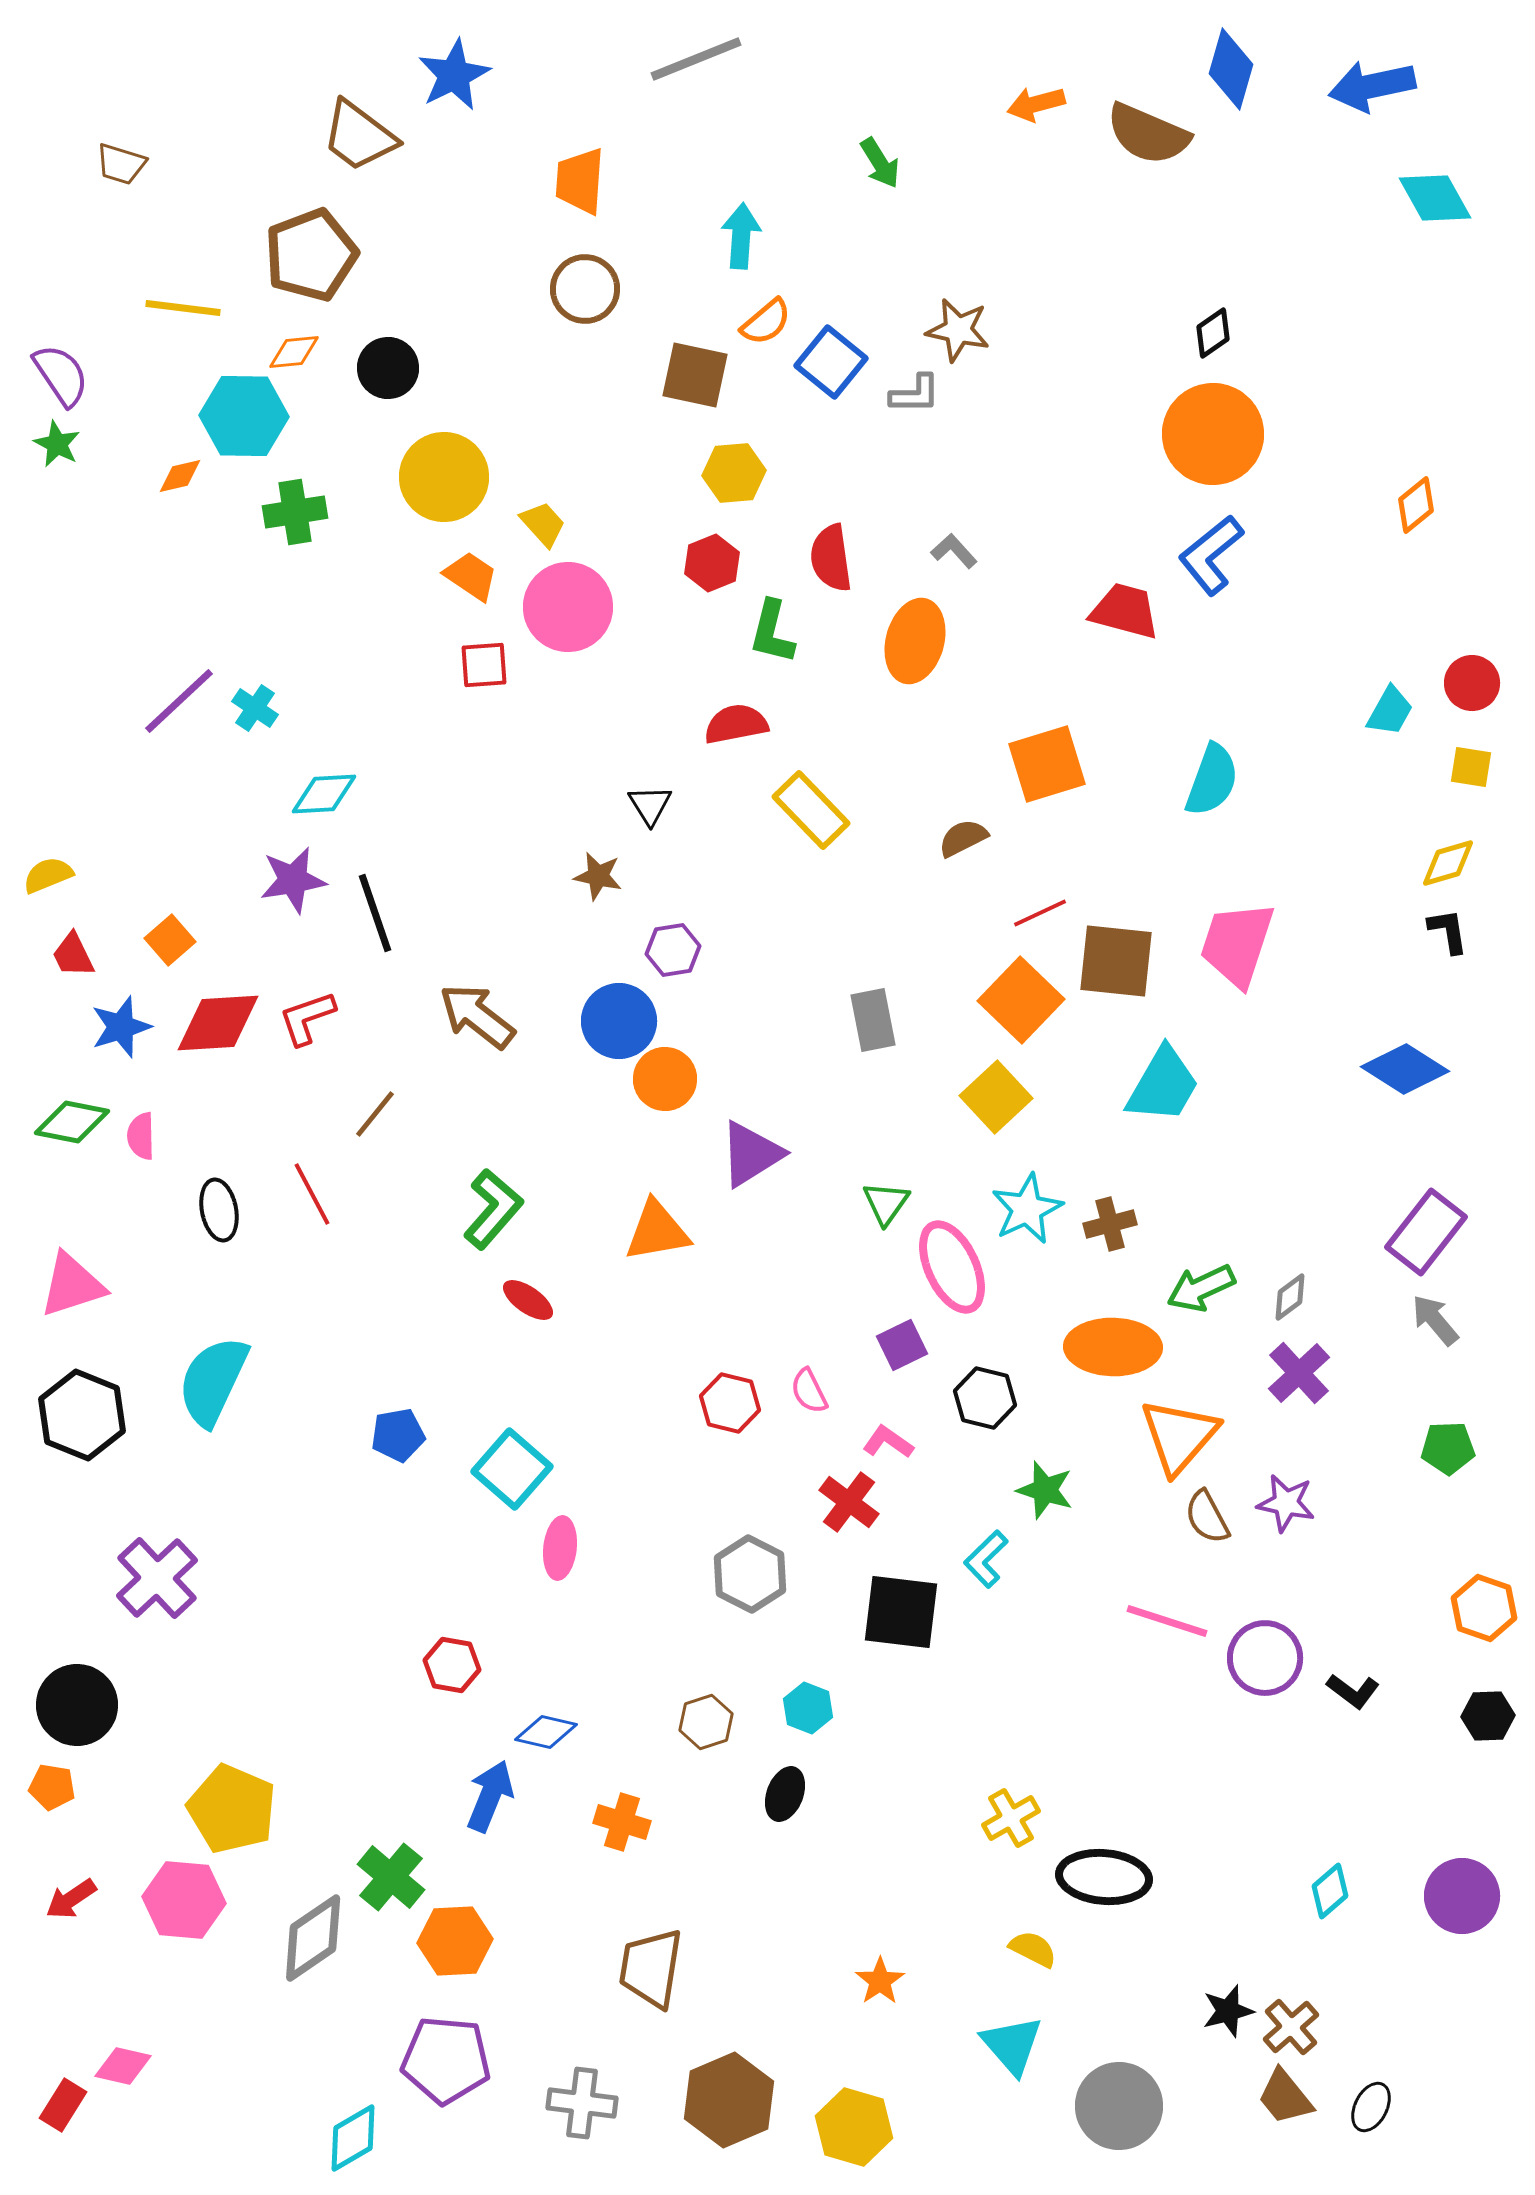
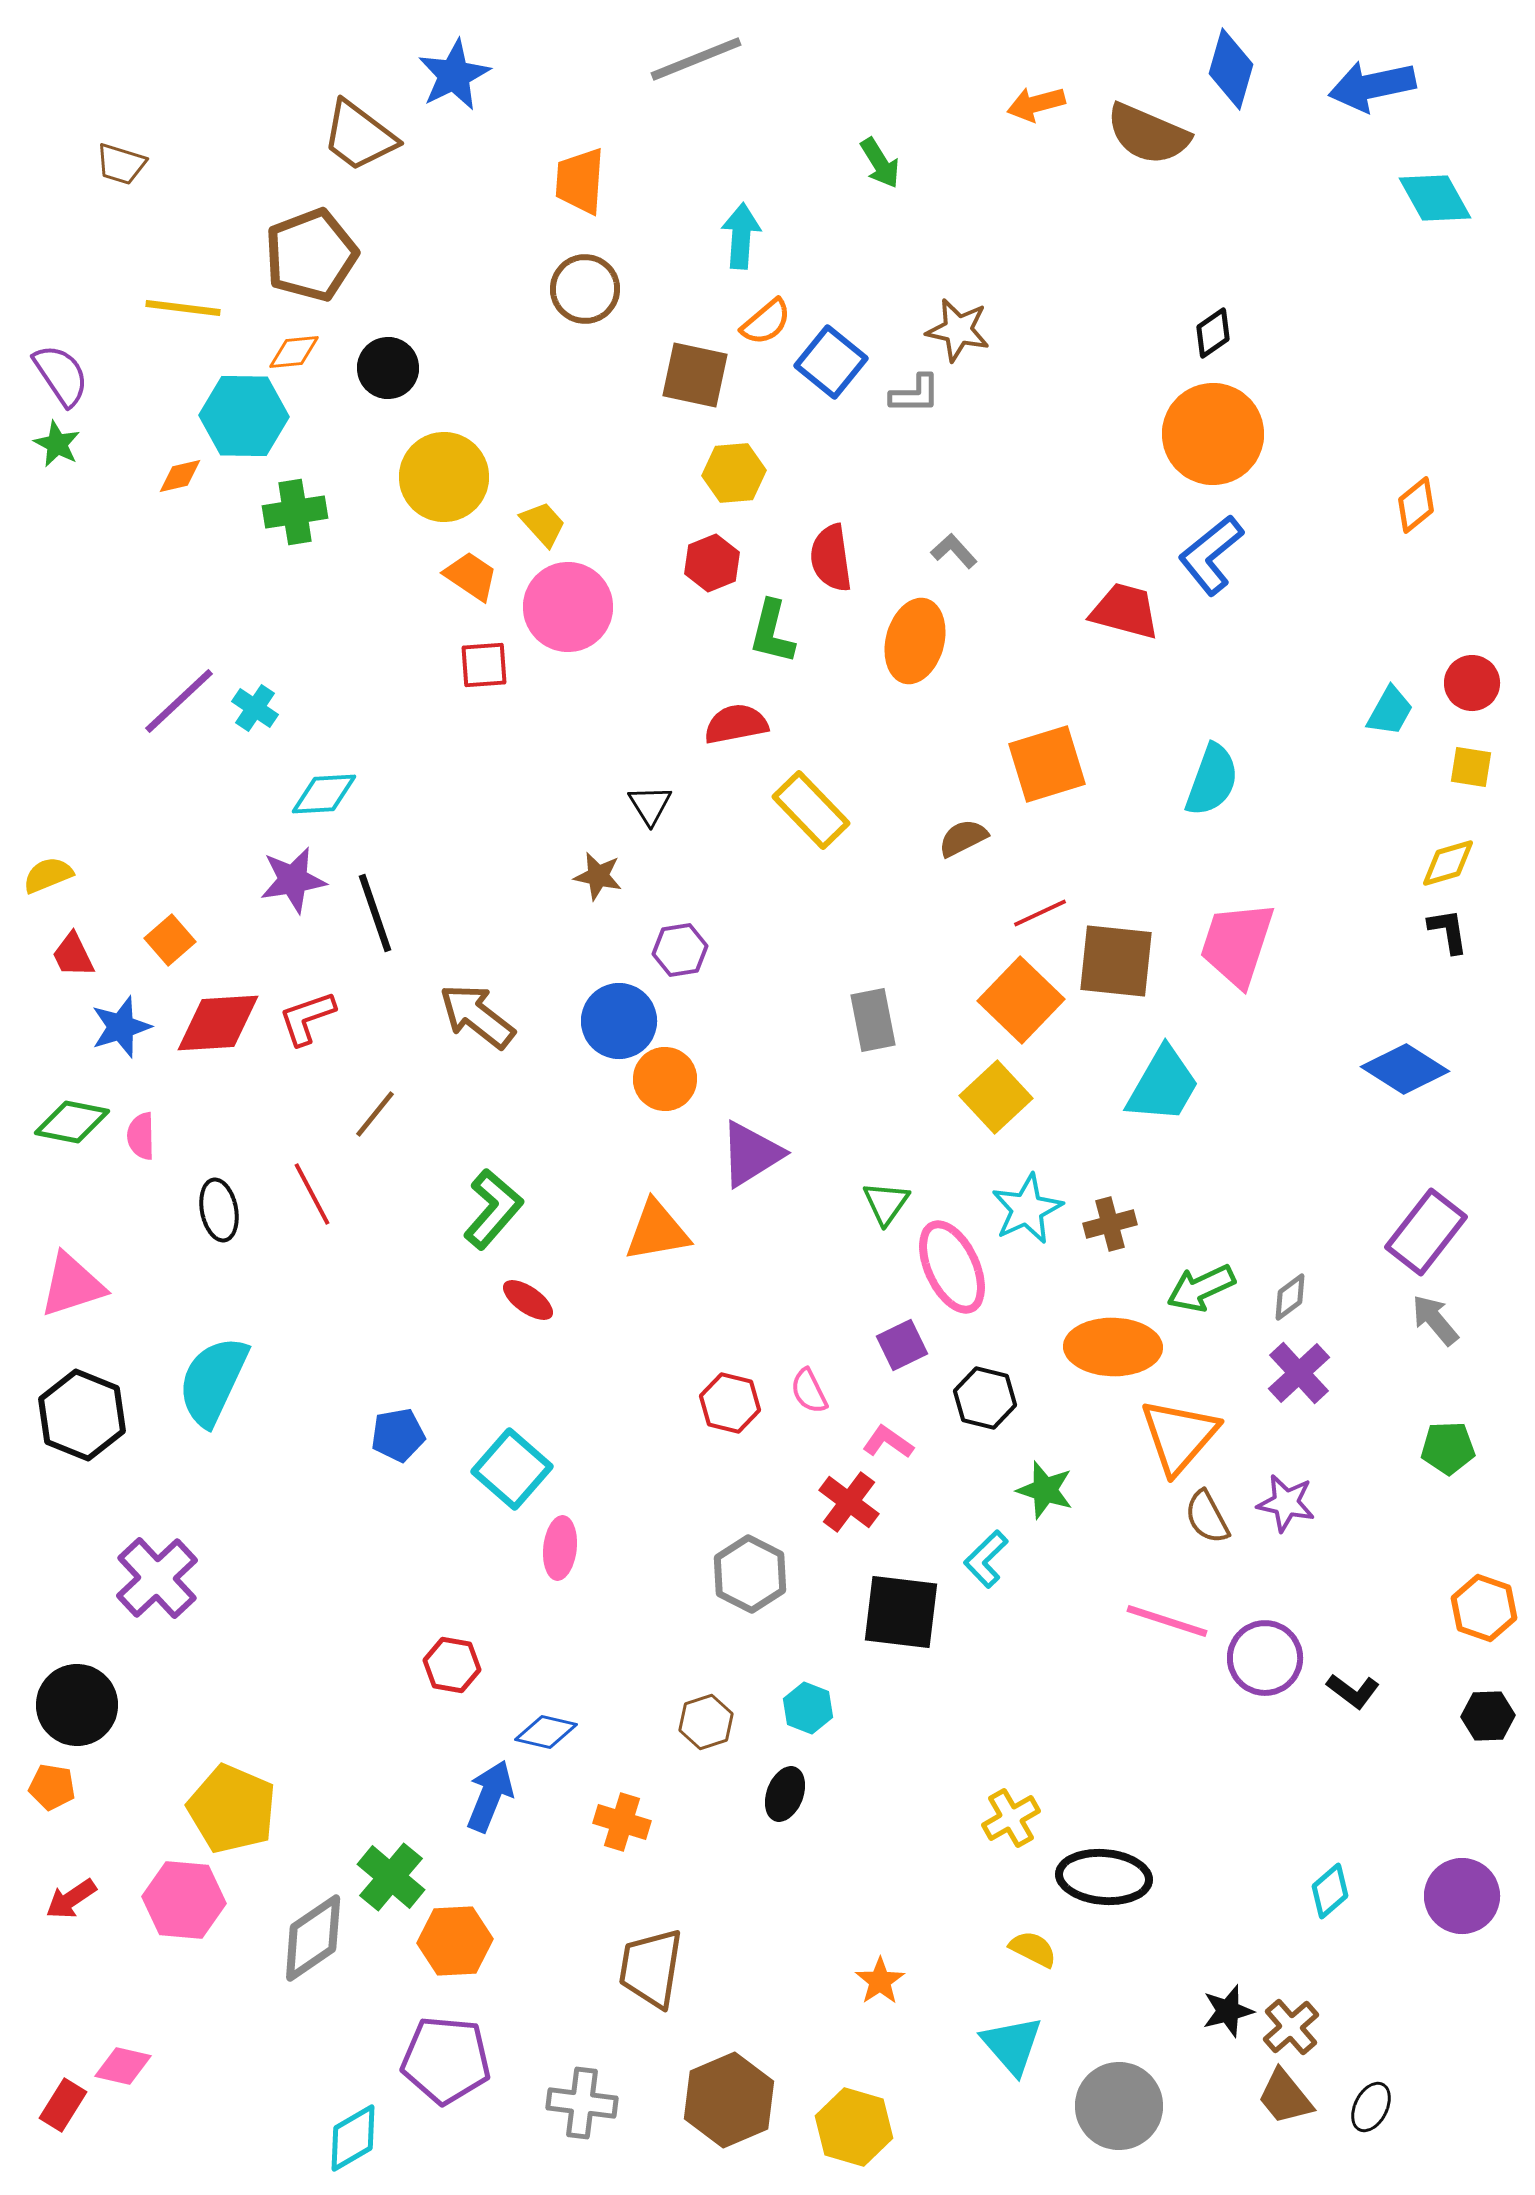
purple hexagon at (673, 950): moved 7 px right
